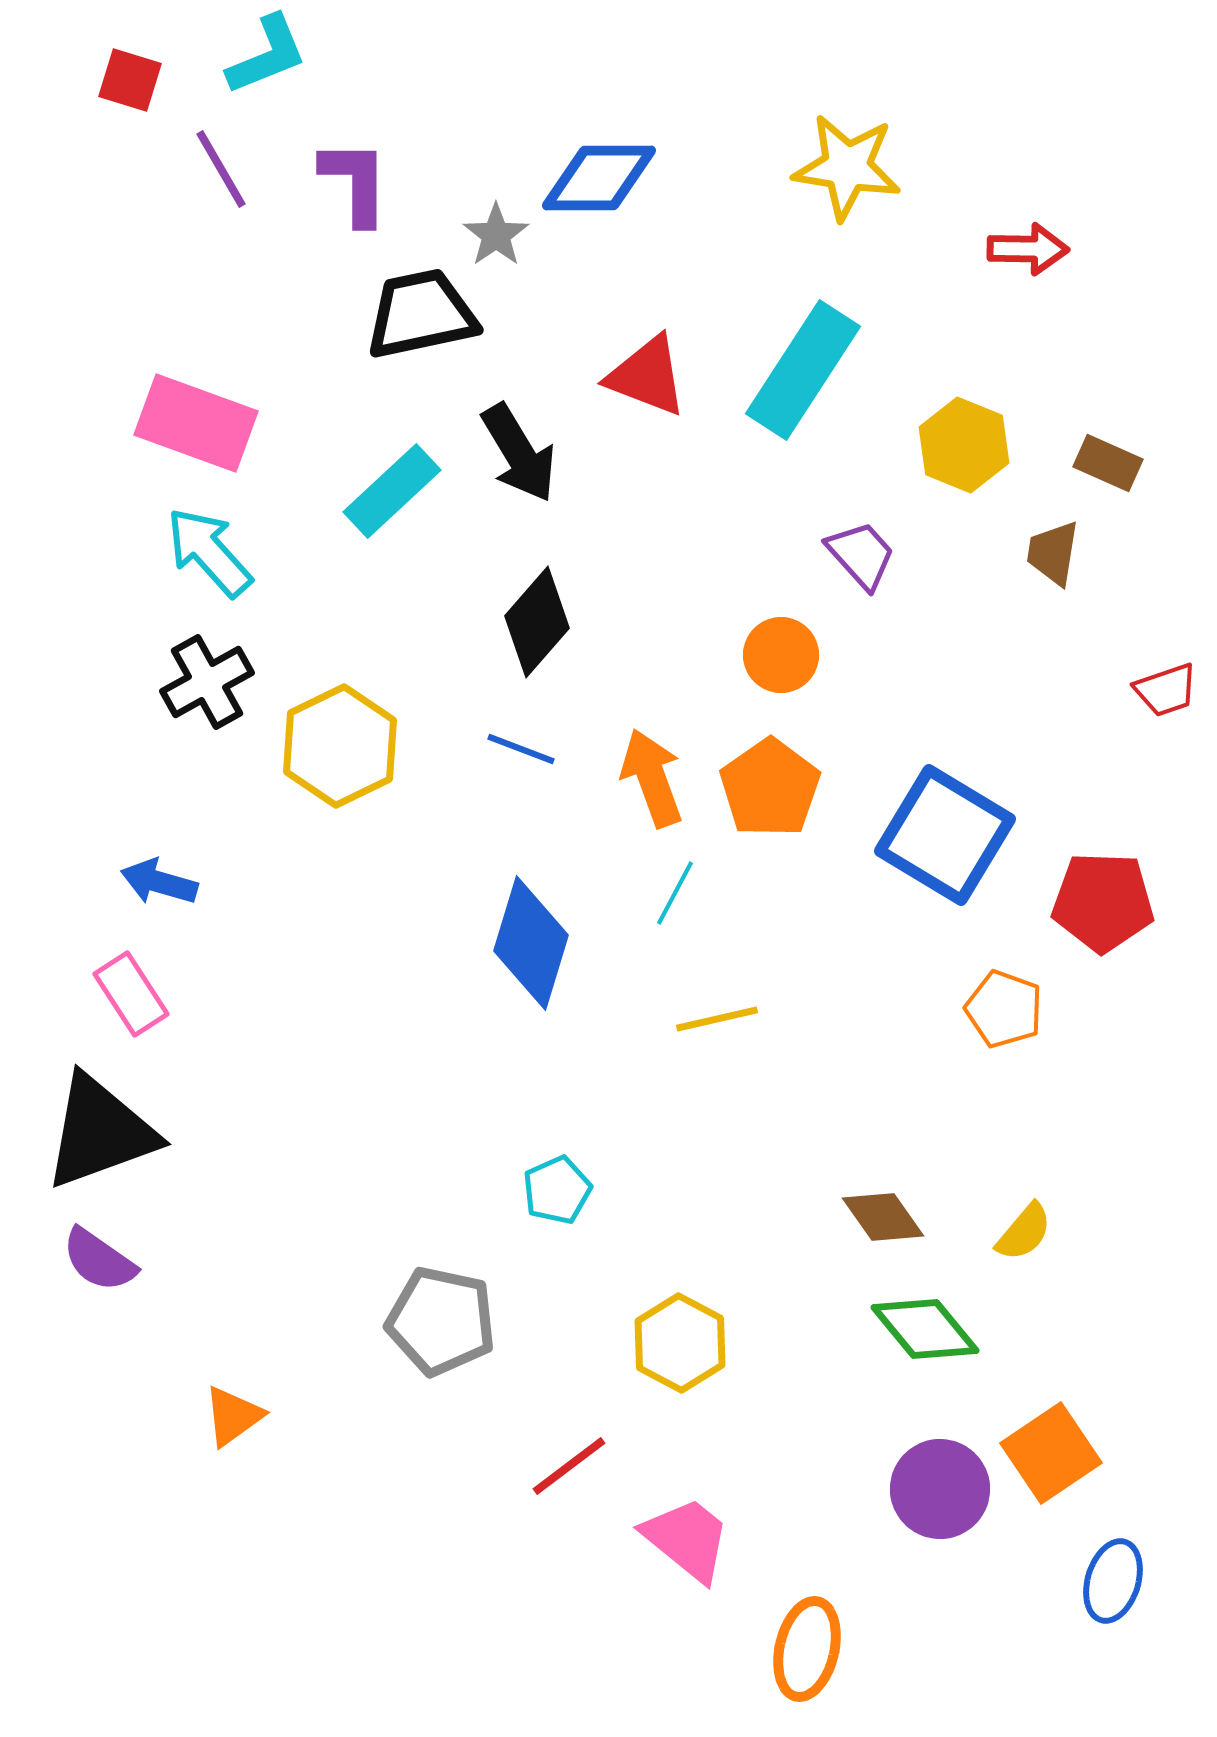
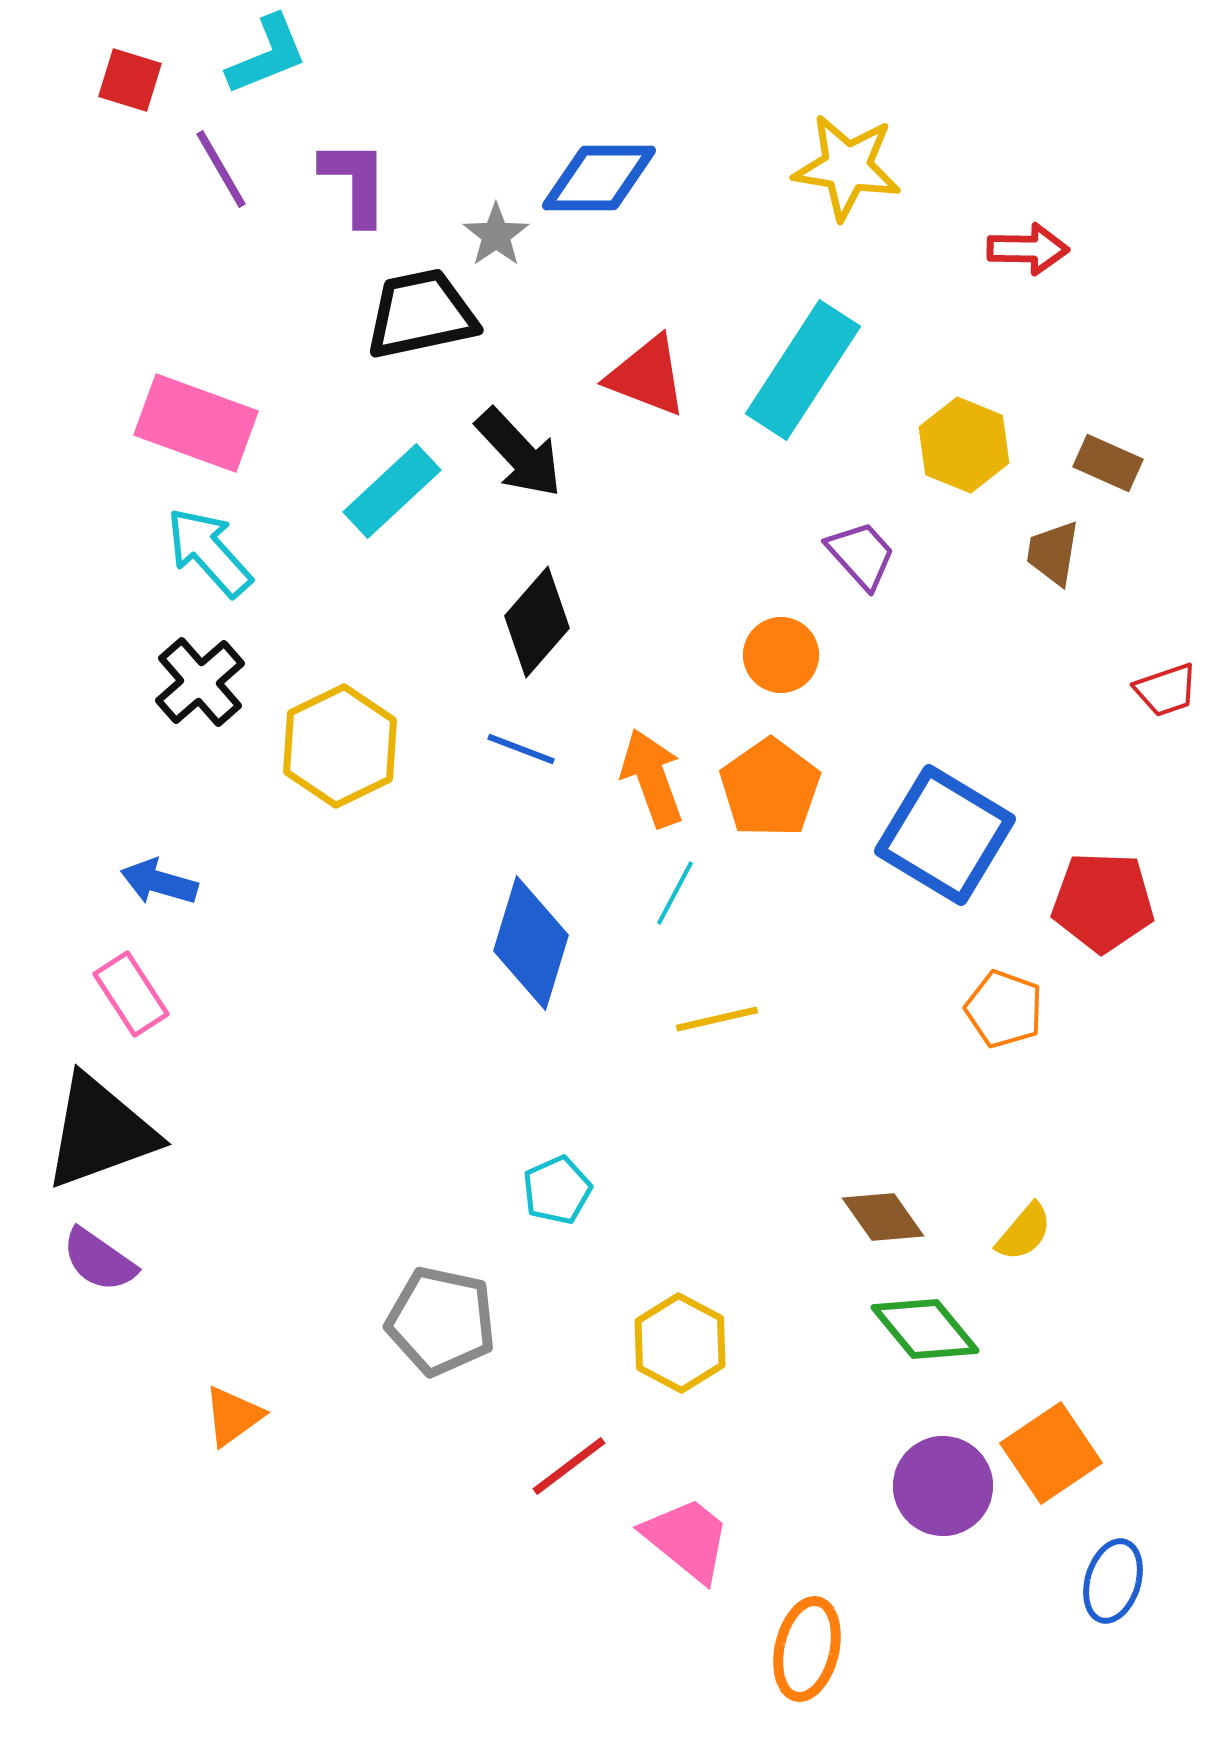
black arrow at (519, 453): rotated 12 degrees counterclockwise
black cross at (207, 682): moved 7 px left; rotated 12 degrees counterclockwise
purple circle at (940, 1489): moved 3 px right, 3 px up
